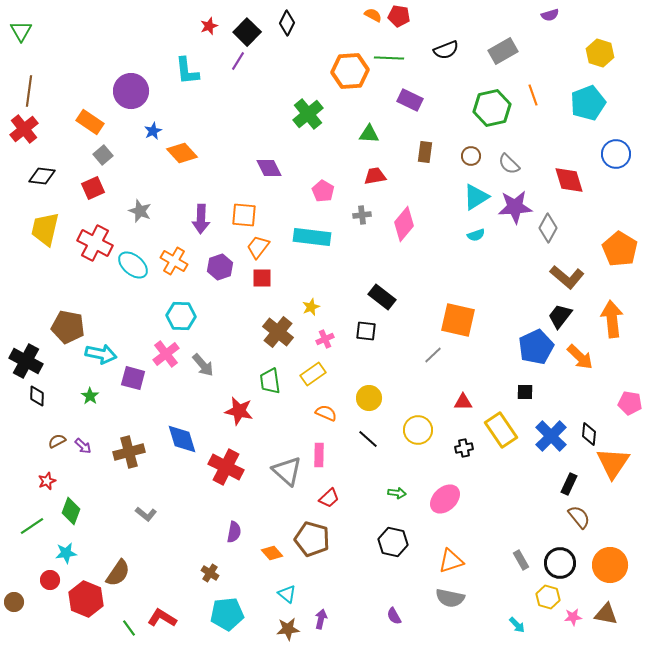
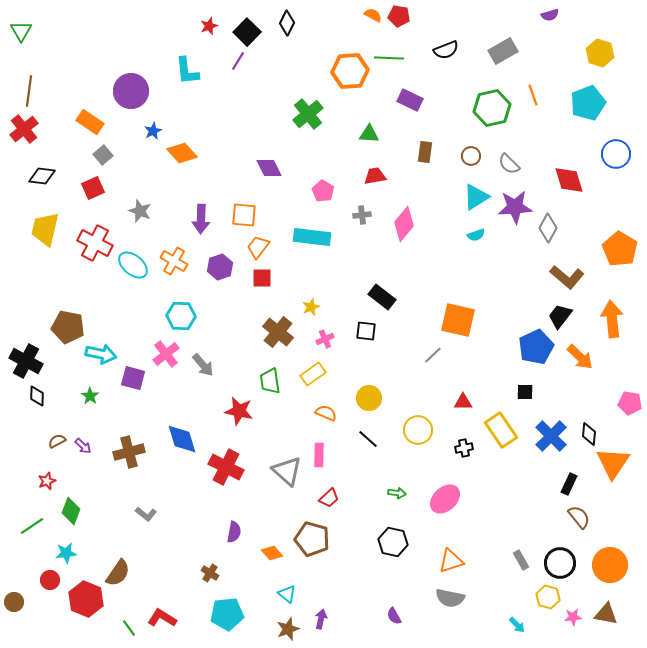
brown star at (288, 629): rotated 15 degrees counterclockwise
